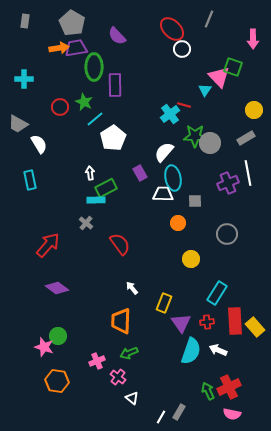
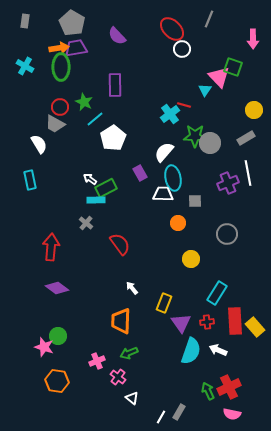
green ellipse at (94, 67): moved 33 px left
cyan cross at (24, 79): moved 1 px right, 13 px up; rotated 30 degrees clockwise
gray trapezoid at (18, 124): moved 37 px right
white arrow at (90, 173): moved 6 px down; rotated 48 degrees counterclockwise
red arrow at (48, 245): moved 3 px right, 2 px down; rotated 36 degrees counterclockwise
